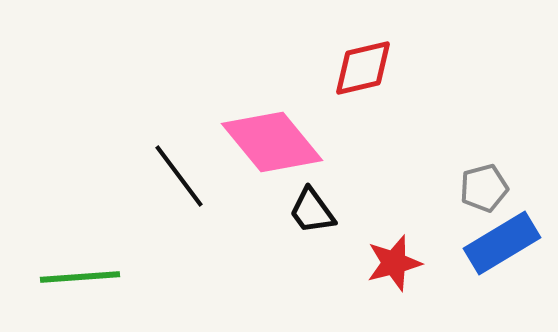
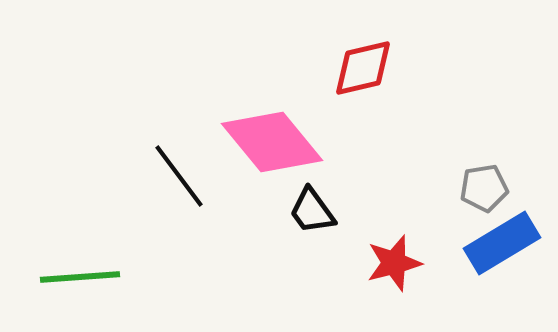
gray pentagon: rotated 6 degrees clockwise
